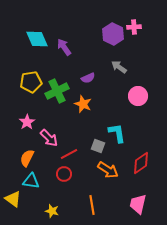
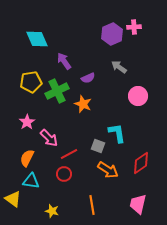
purple hexagon: moved 1 px left; rotated 10 degrees clockwise
purple arrow: moved 14 px down
